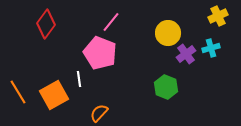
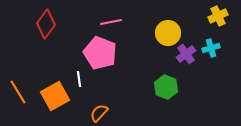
pink line: rotated 40 degrees clockwise
orange square: moved 1 px right, 1 px down
